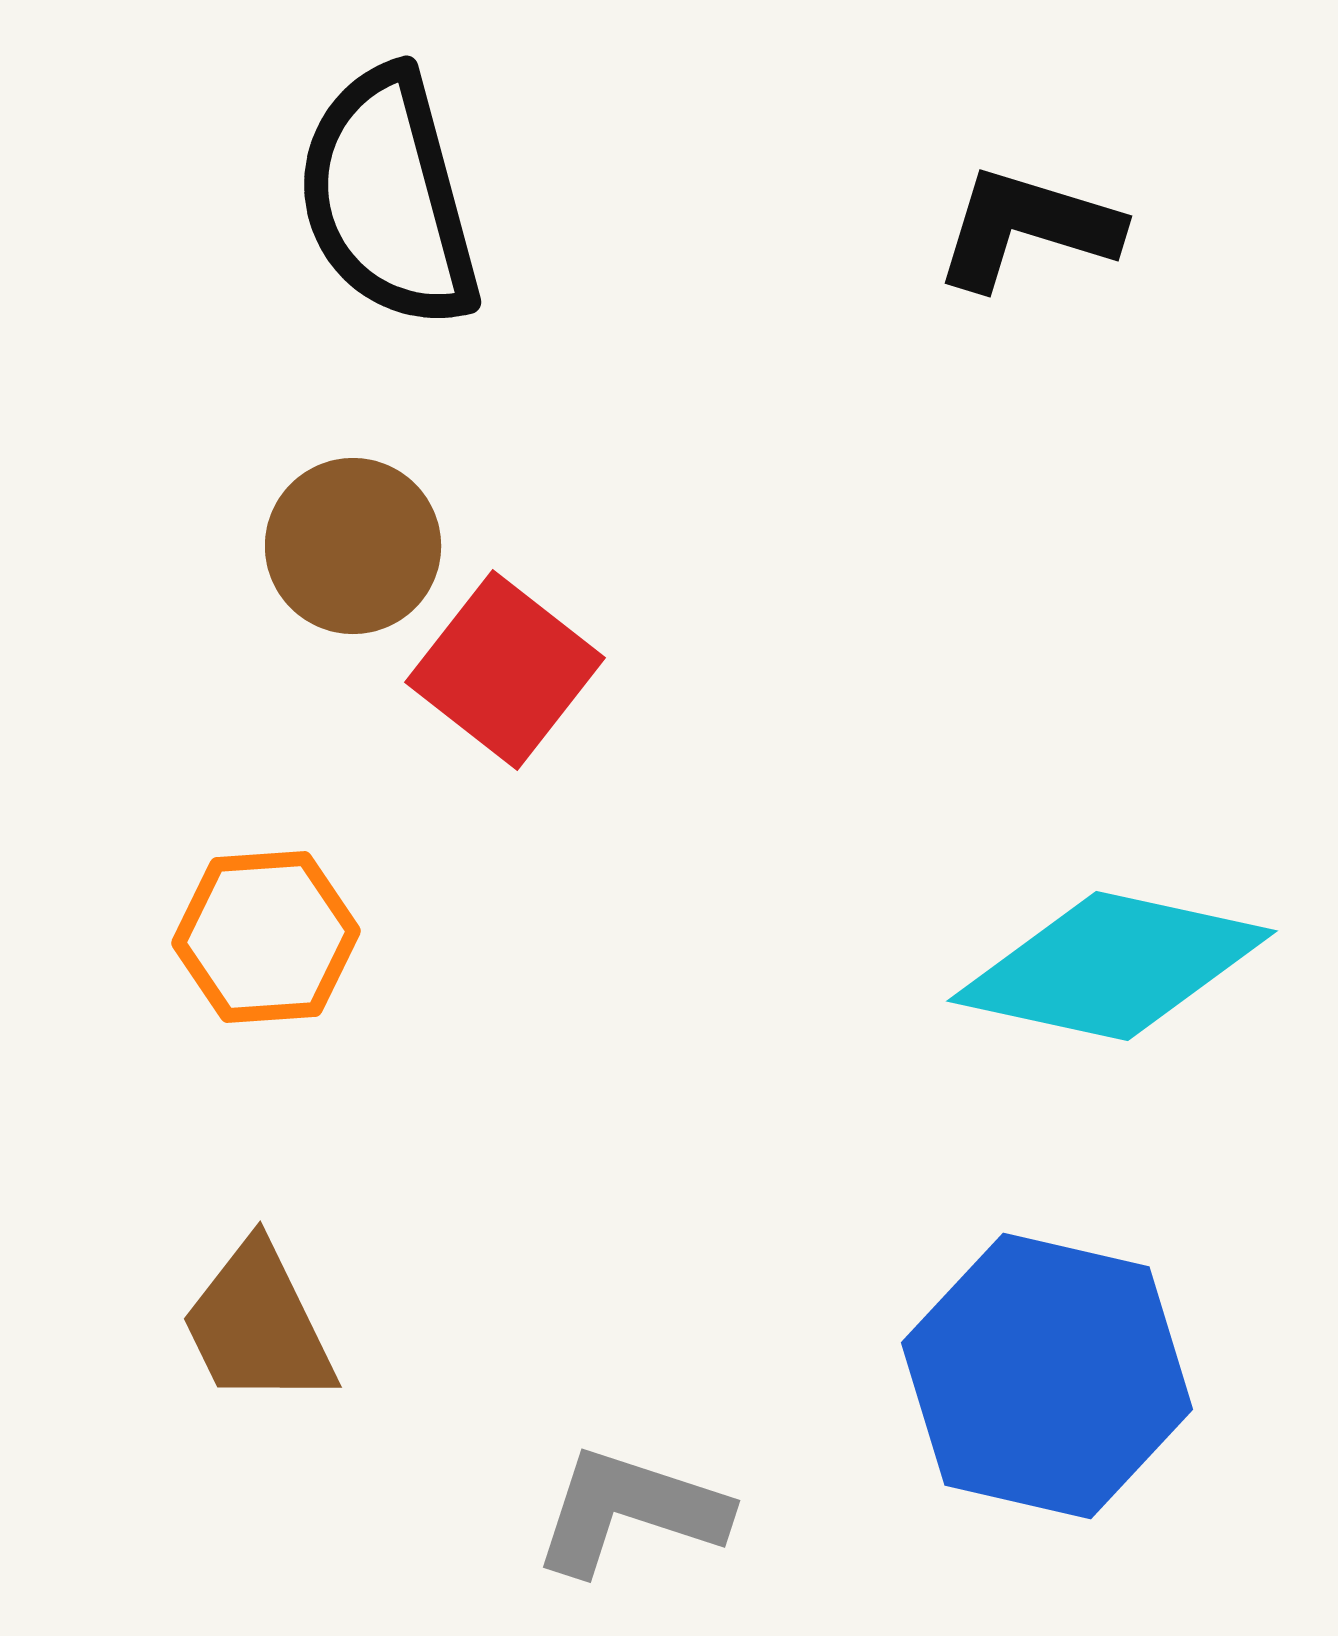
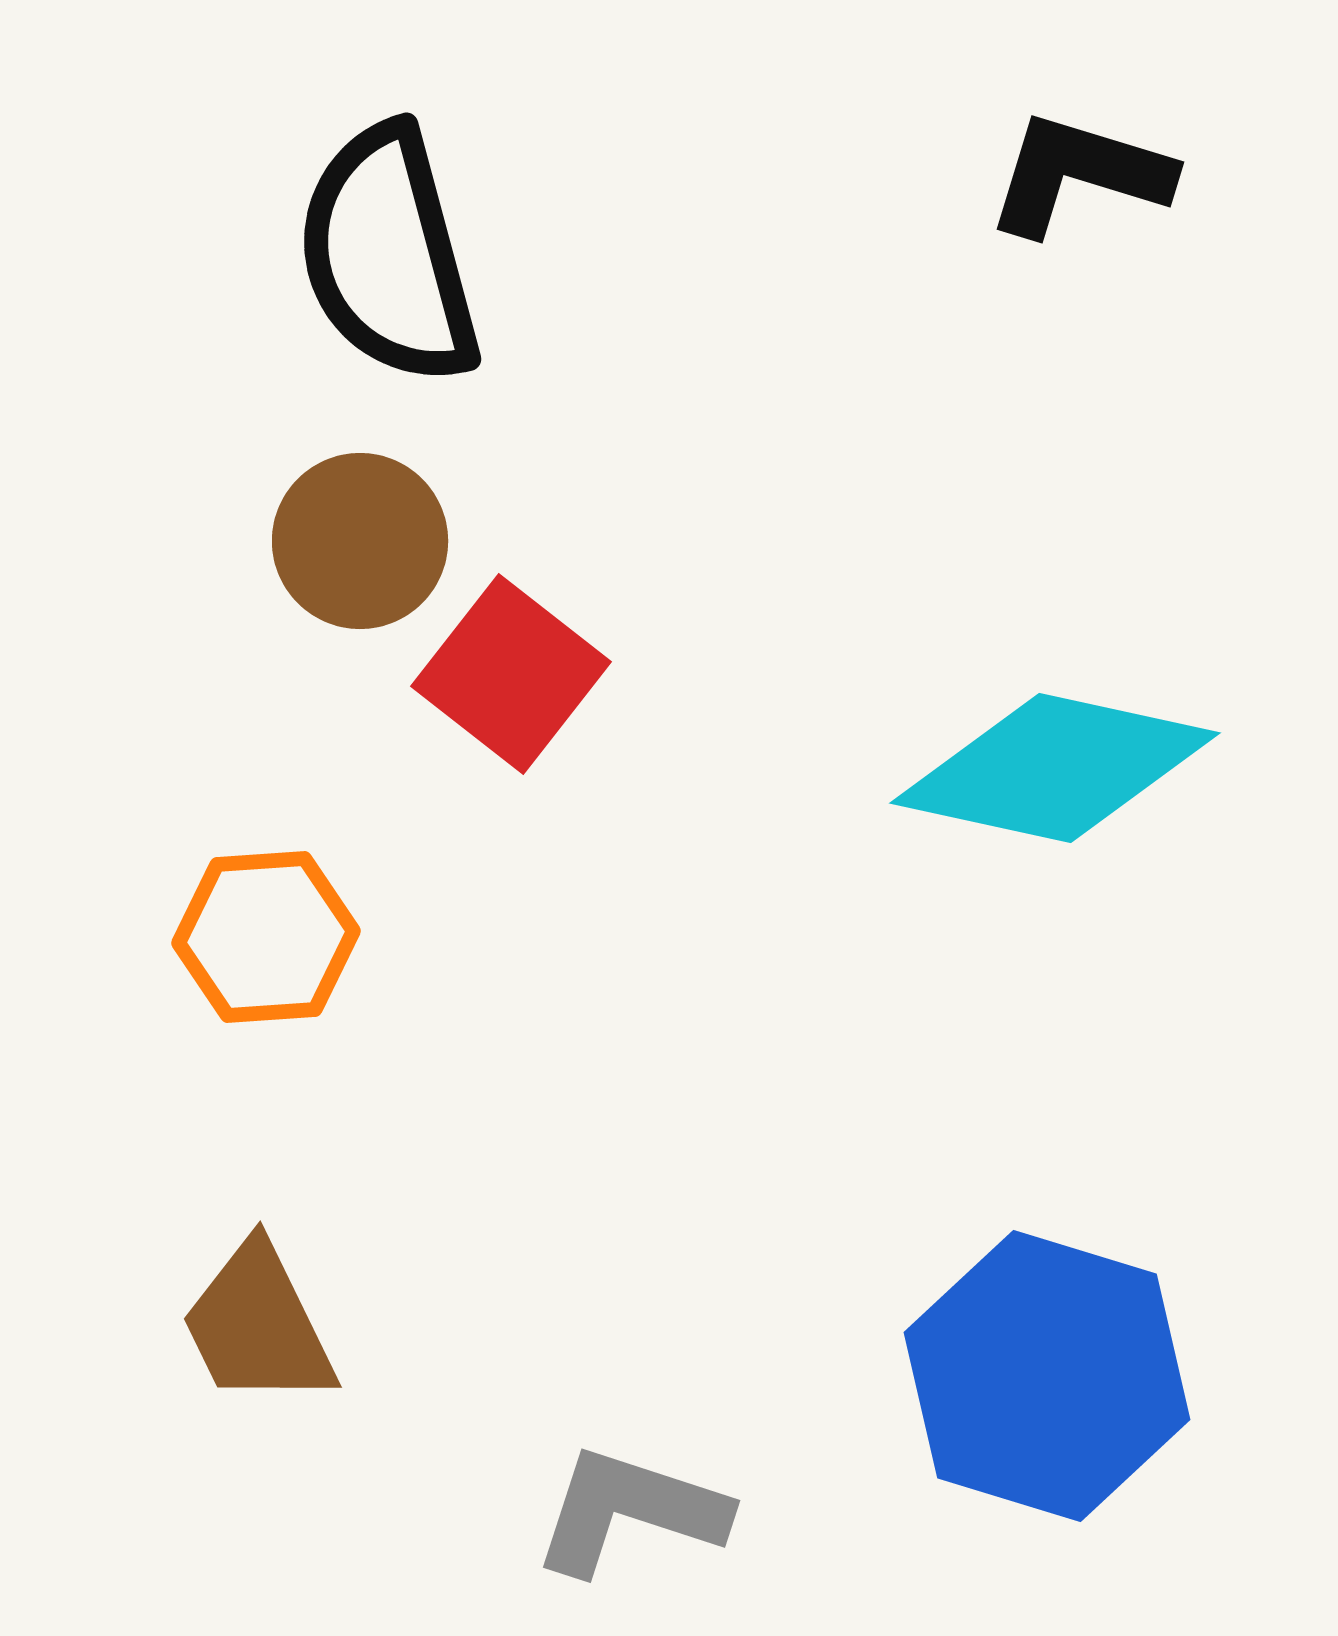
black semicircle: moved 57 px down
black L-shape: moved 52 px right, 54 px up
brown circle: moved 7 px right, 5 px up
red square: moved 6 px right, 4 px down
cyan diamond: moved 57 px left, 198 px up
blue hexagon: rotated 4 degrees clockwise
